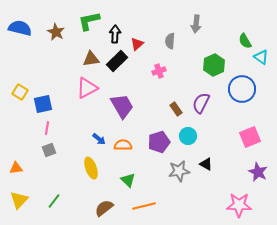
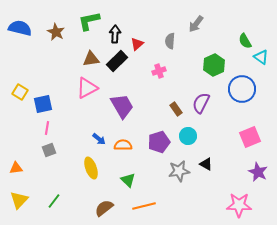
gray arrow: rotated 30 degrees clockwise
